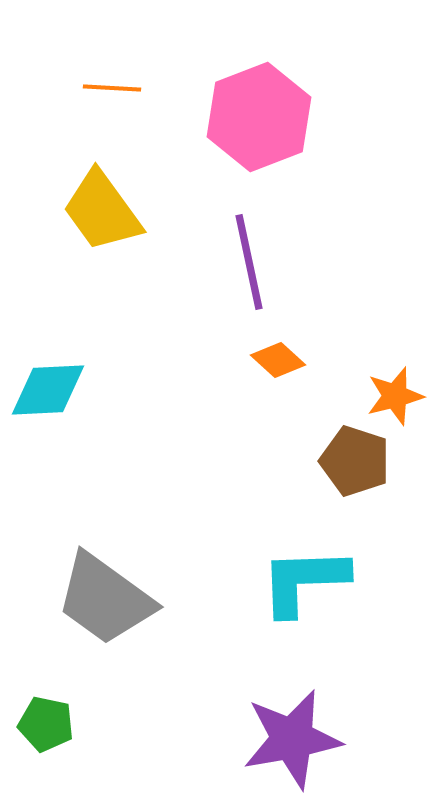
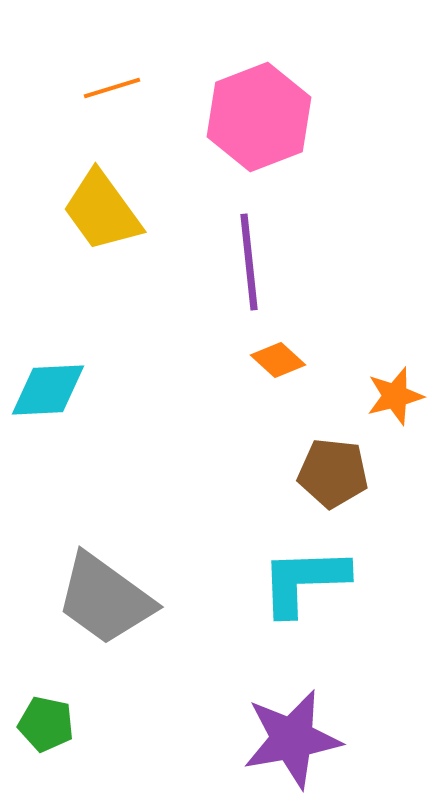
orange line: rotated 20 degrees counterclockwise
purple line: rotated 6 degrees clockwise
brown pentagon: moved 22 px left, 12 px down; rotated 12 degrees counterclockwise
